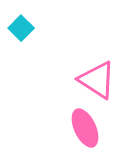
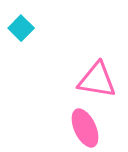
pink triangle: rotated 24 degrees counterclockwise
